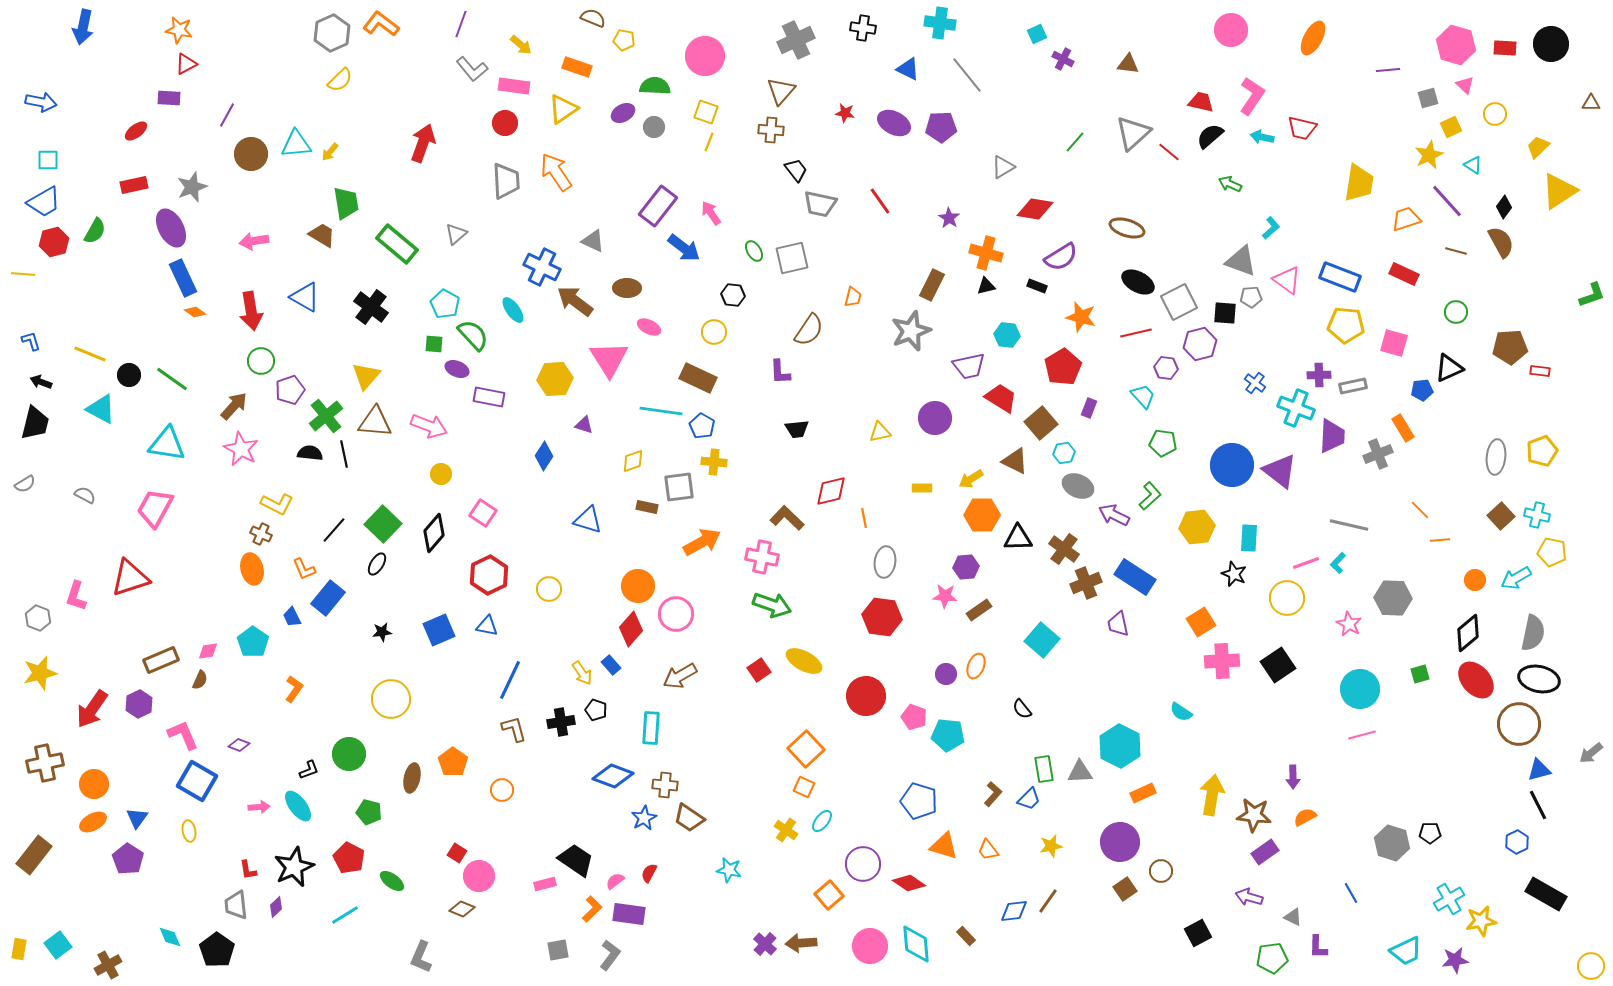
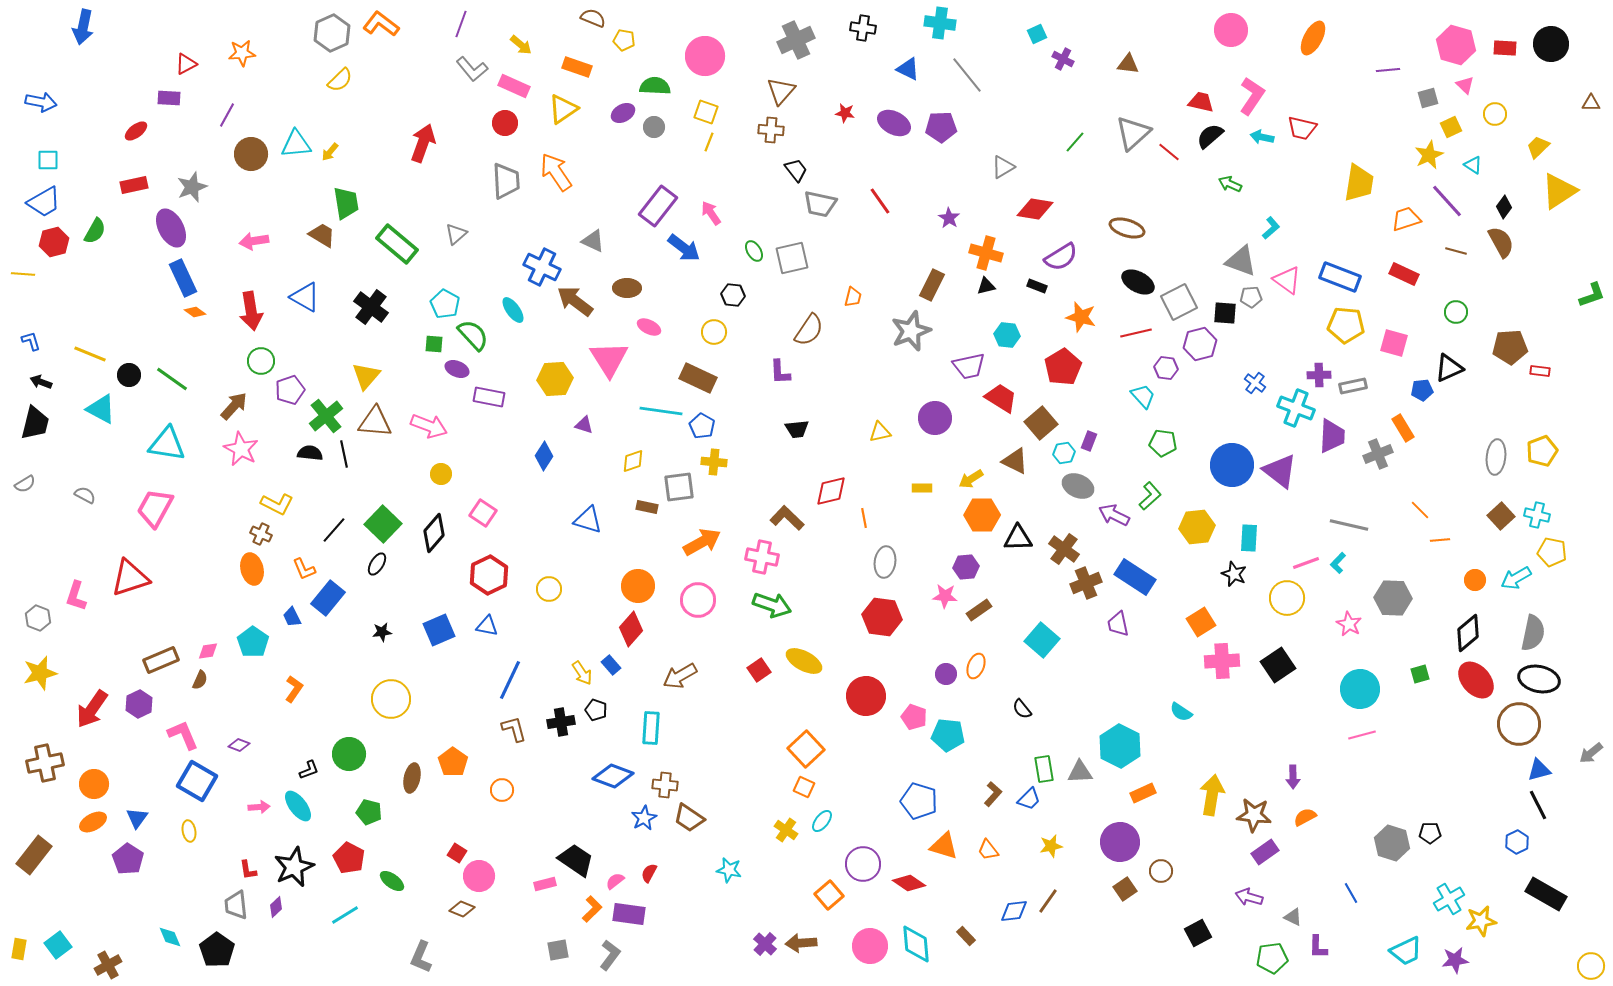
orange star at (179, 30): moved 63 px right, 23 px down; rotated 16 degrees counterclockwise
pink rectangle at (514, 86): rotated 16 degrees clockwise
purple rectangle at (1089, 408): moved 33 px down
pink circle at (676, 614): moved 22 px right, 14 px up
